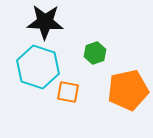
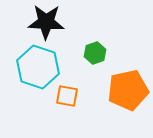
black star: moved 1 px right
orange square: moved 1 px left, 4 px down
